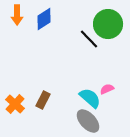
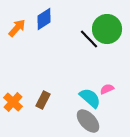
orange arrow: moved 13 px down; rotated 138 degrees counterclockwise
green circle: moved 1 px left, 5 px down
orange cross: moved 2 px left, 2 px up
